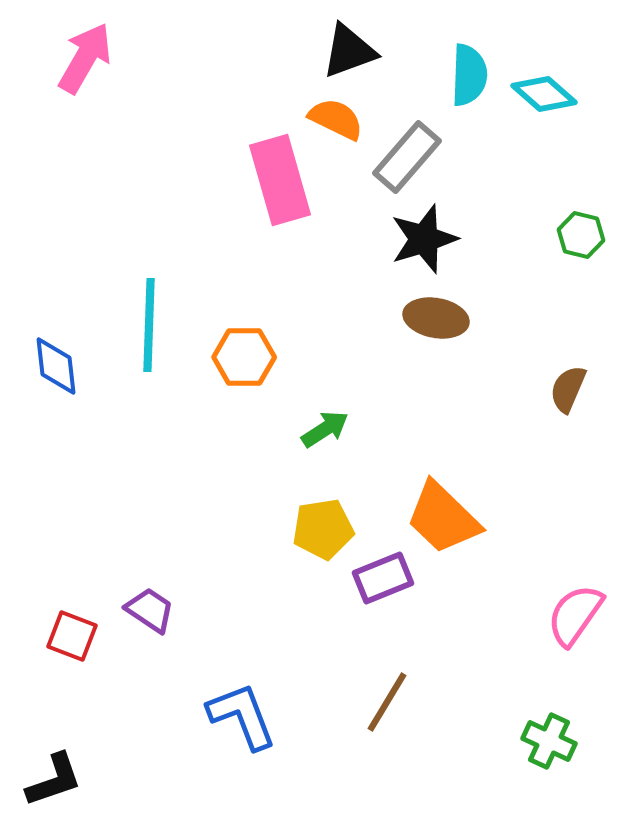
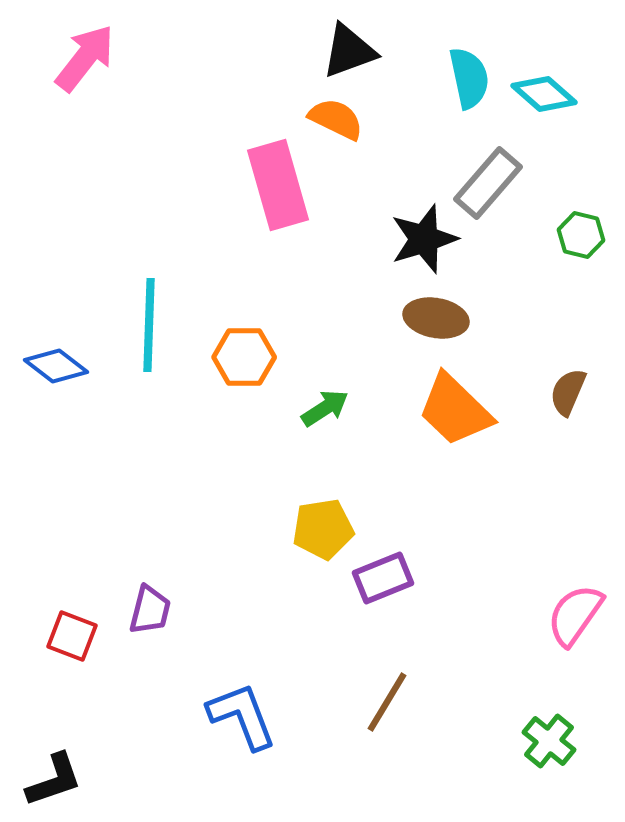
pink arrow: rotated 8 degrees clockwise
cyan semicircle: moved 3 px down; rotated 14 degrees counterclockwise
gray rectangle: moved 81 px right, 26 px down
pink rectangle: moved 2 px left, 5 px down
blue diamond: rotated 46 degrees counterclockwise
brown semicircle: moved 3 px down
green arrow: moved 21 px up
orange trapezoid: moved 12 px right, 108 px up
purple trapezoid: rotated 70 degrees clockwise
green cross: rotated 14 degrees clockwise
